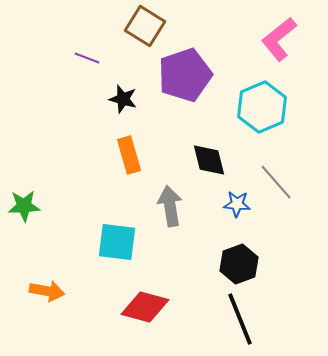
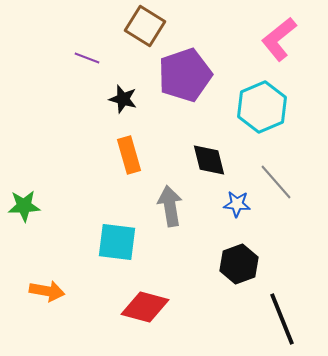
black line: moved 42 px right
